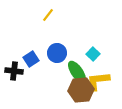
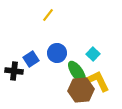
yellow L-shape: rotated 70 degrees clockwise
